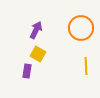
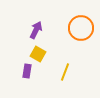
yellow line: moved 21 px left, 6 px down; rotated 24 degrees clockwise
